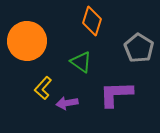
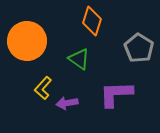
green triangle: moved 2 px left, 3 px up
